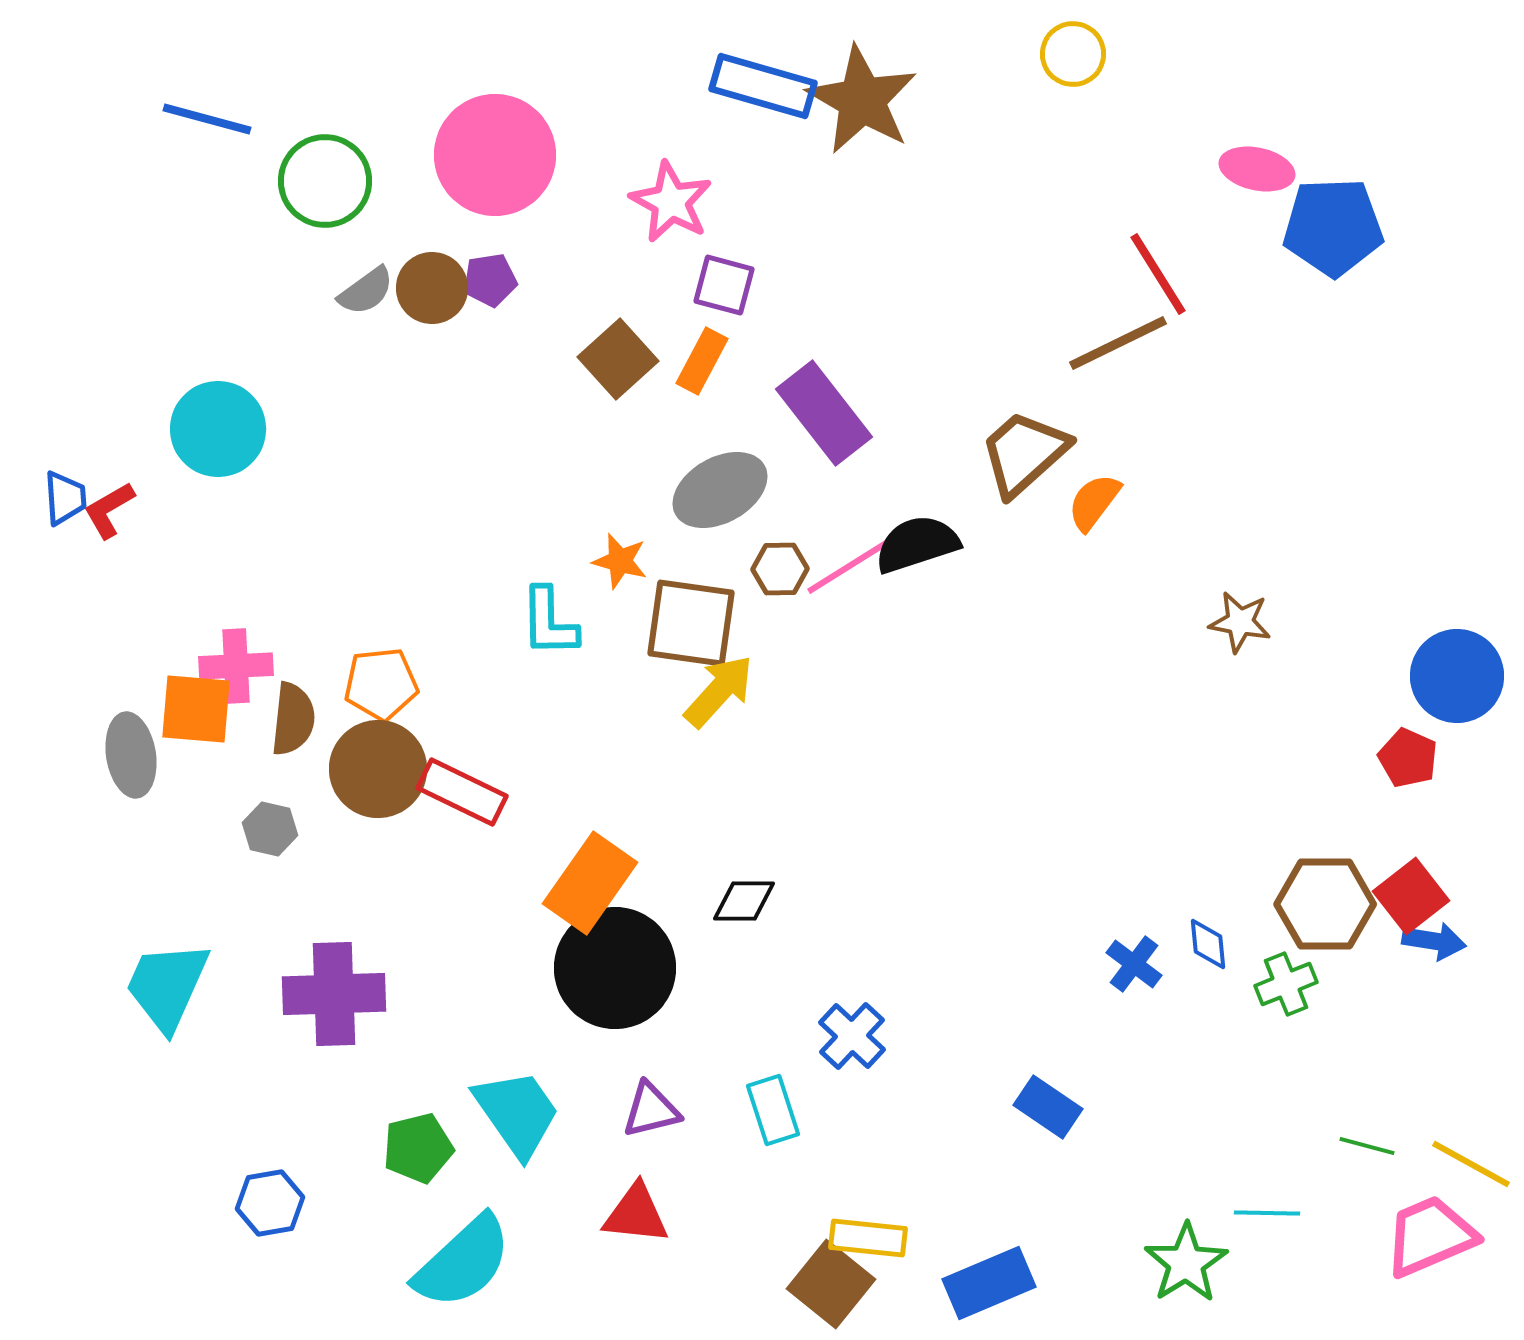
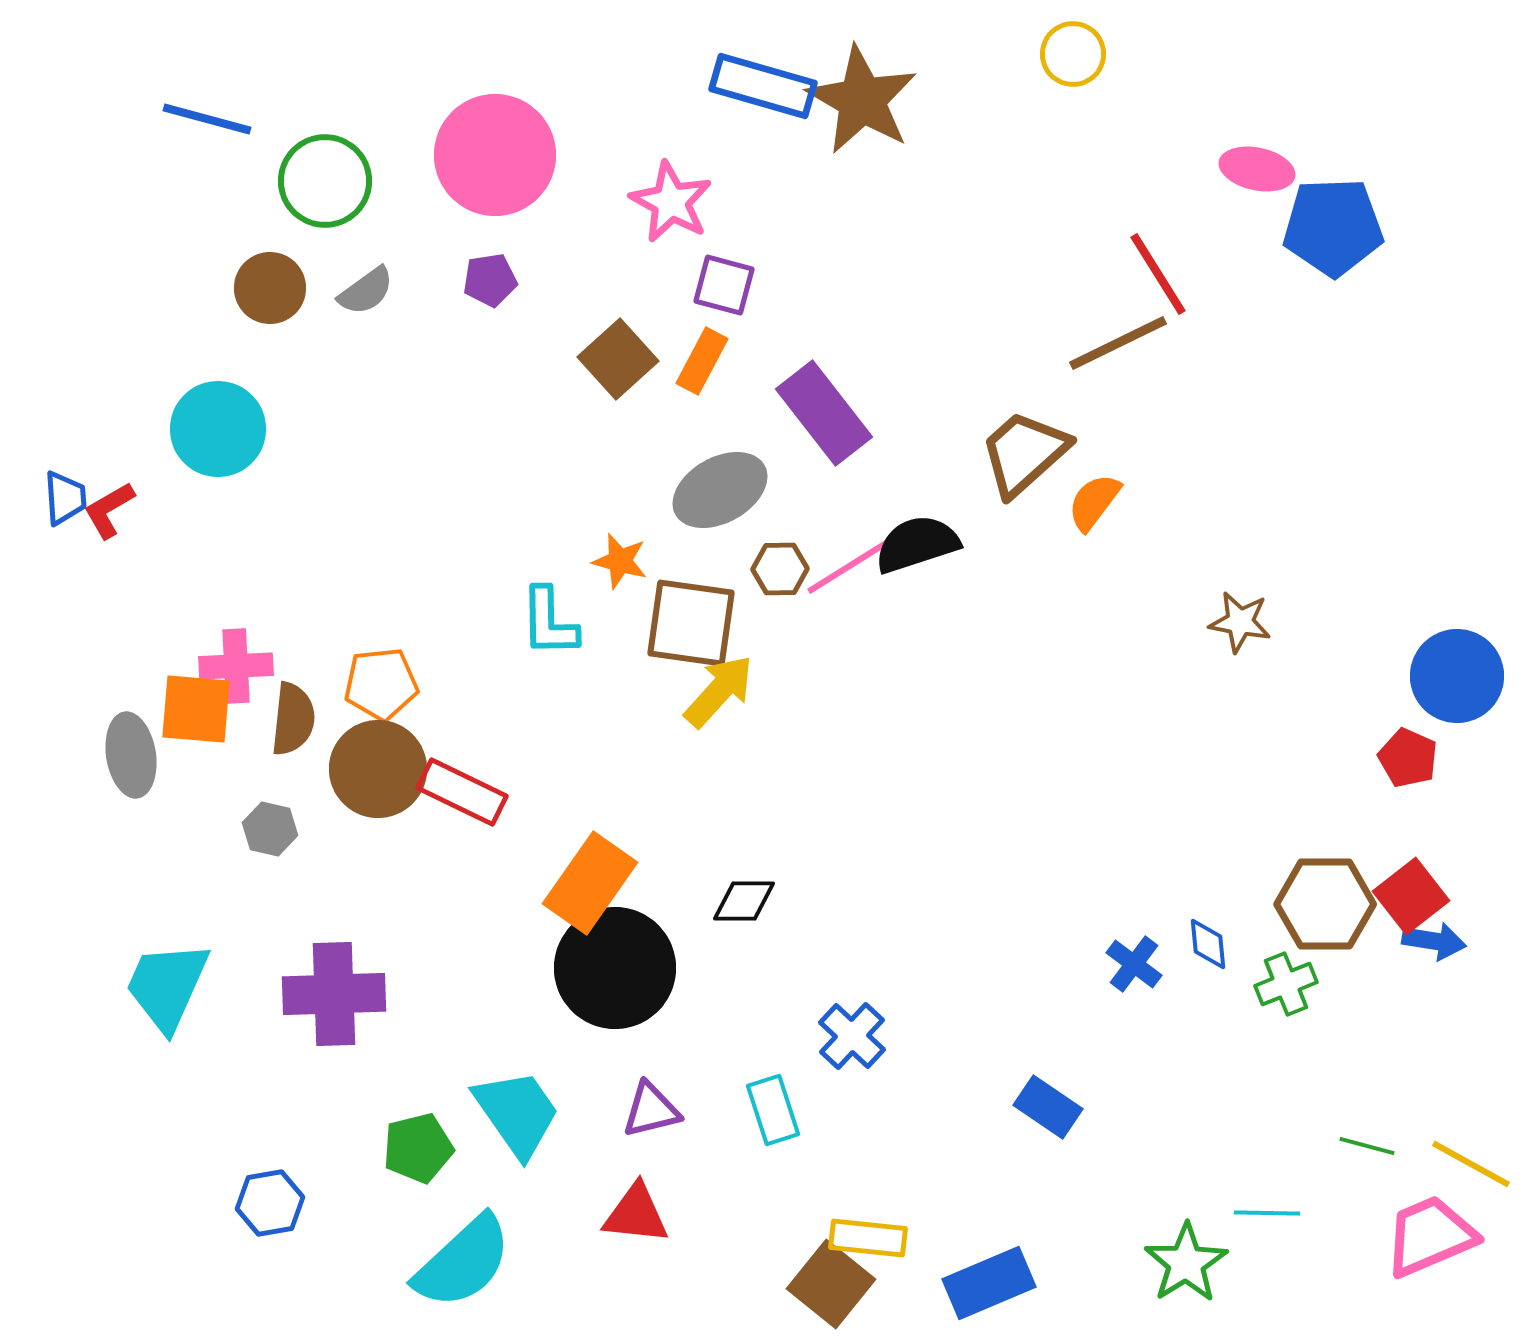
brown circle at (432, 288): moved 162 px left
